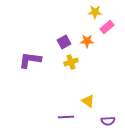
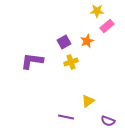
yellow star: moved 2 px right, 1 px up
pink rectangle: moved 1 px up
orange star: rotated 24 degrees counterclockwise
purple L-shape: moved 2 px right, 1 px down
yellow triangle: rotated 48 degrees clockwise
purple line: rotated 14 degrees clockwise
purple semicircle: rotated 24 degrees clockwise
